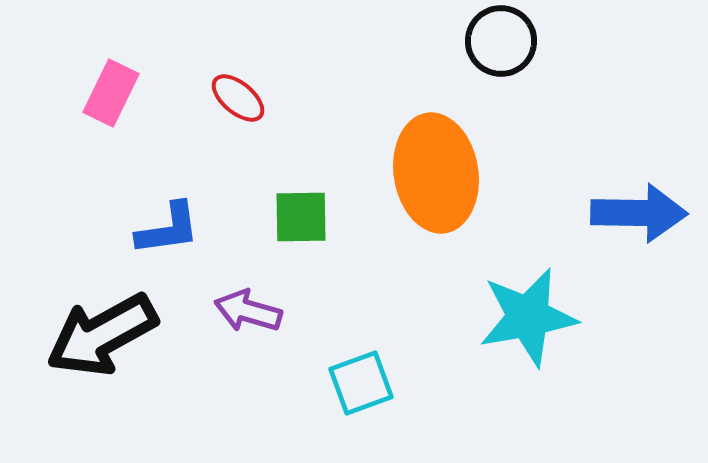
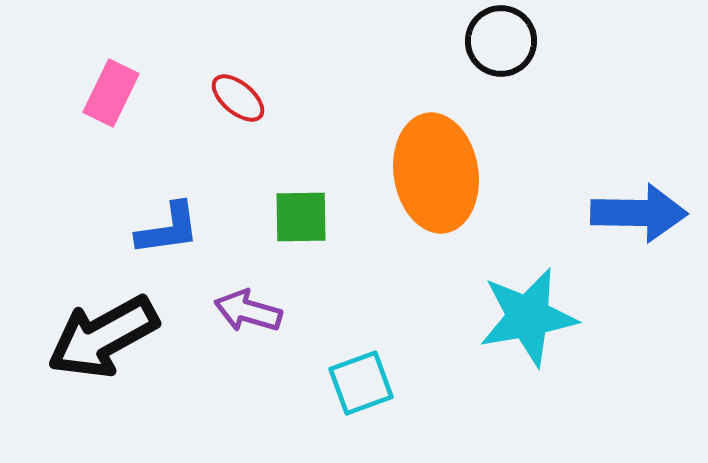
black arrow: moved 1 px right, 2 px down
